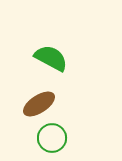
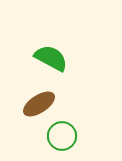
green circle: moved 10 px right, 2 px up
